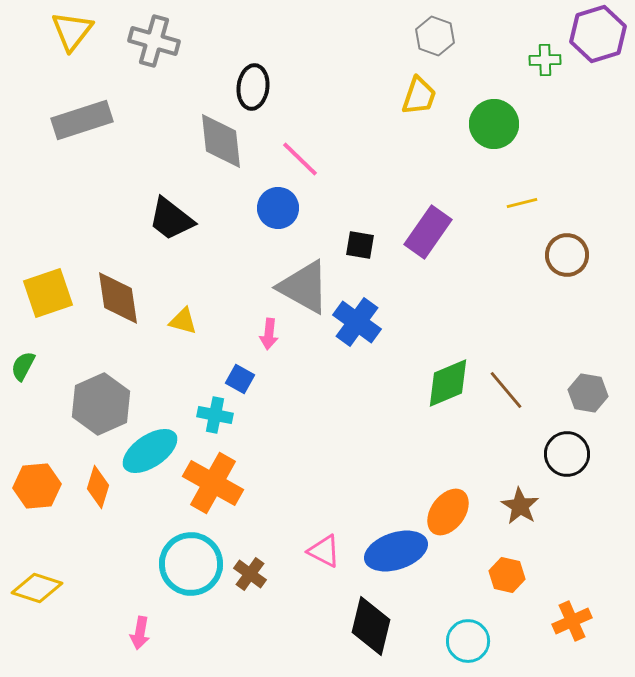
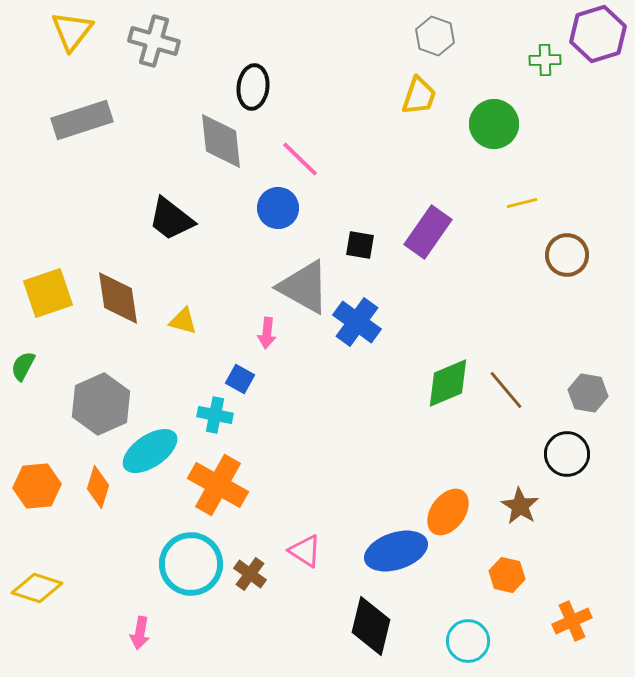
pink arrow at (269, 334): moved 2 px left, 1 px up
orange cross at (213, 483): moved 5 px right, 2 px down
pink triangle at (324, 551): moved 19 px left; rotated 6 degrees clockwise
